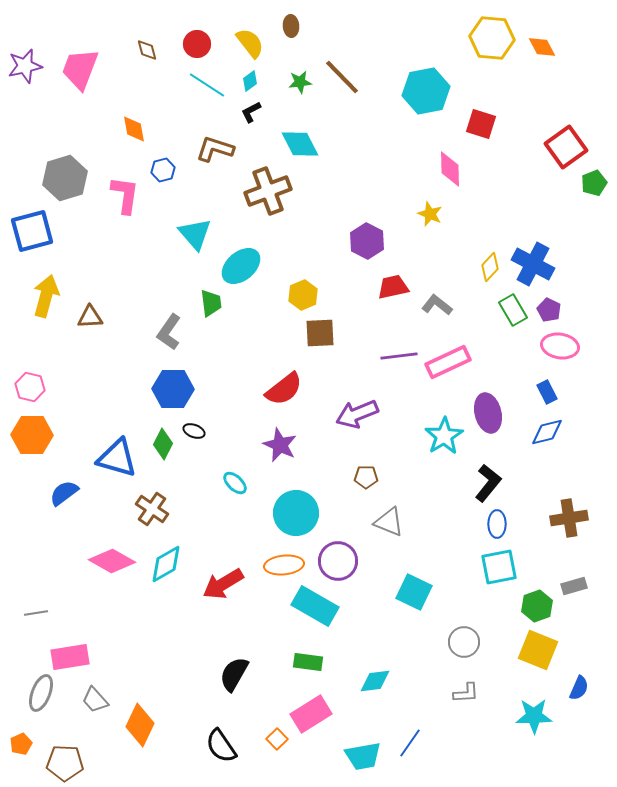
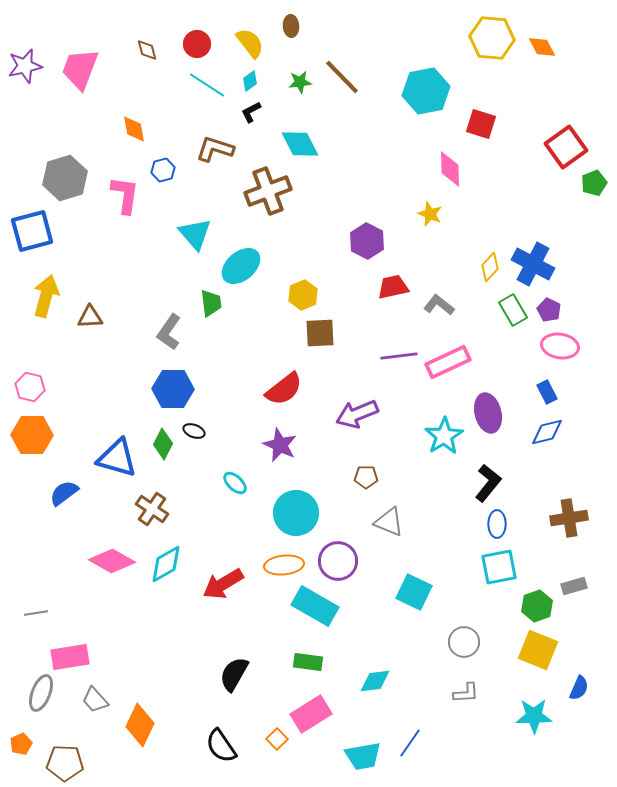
gray L-shape at (437, 305): moved 2 px right
